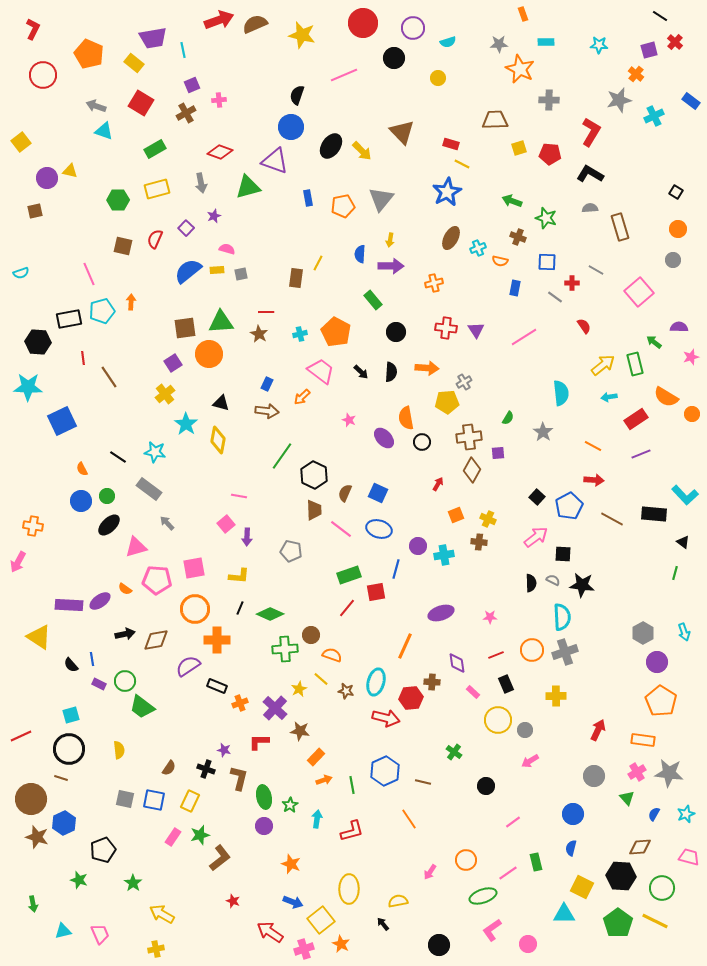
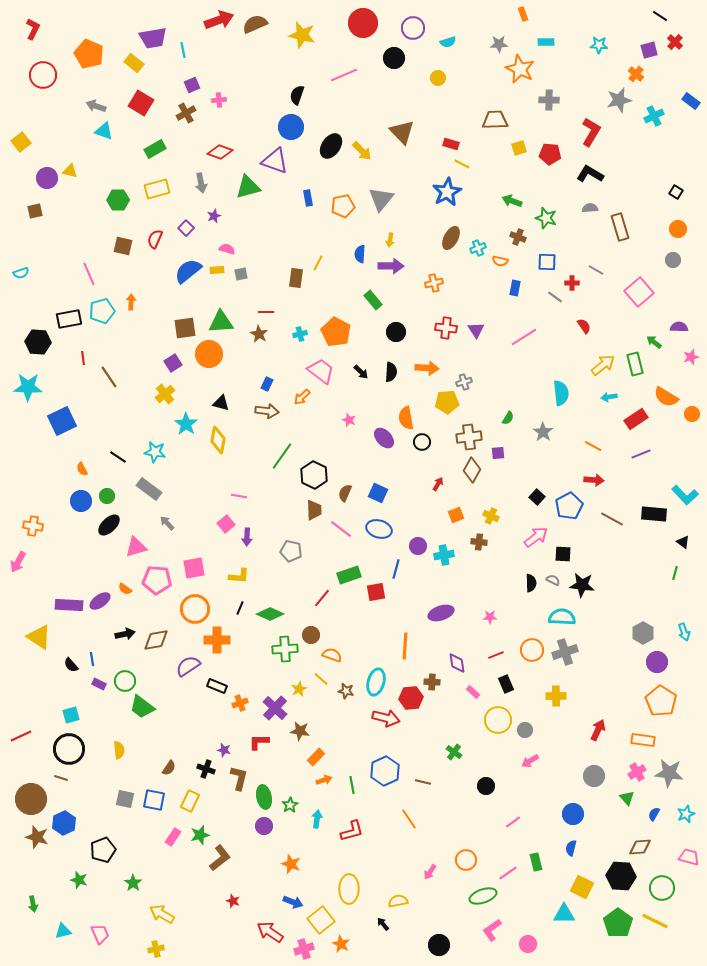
gray cross at (464, 382): rotated 14 degrees clockwise
yellow cross at (488, 519): moved 3 px right, 3 px up
red line at (347, 608): moved 25 px left, 10 px up
cyan semicircle at (562, 617): rotated 84 degrees counterclockwise
orange line at (405, 646): rotated 20 degrees counterclockwise
